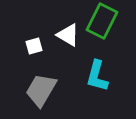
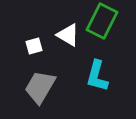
gray trapezoid: moved 1 px left, 3 px up
